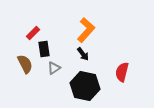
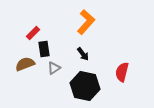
orange L-shape: moved 8 px up
brown semicircle: rotated 84 degrees counterclockwise
